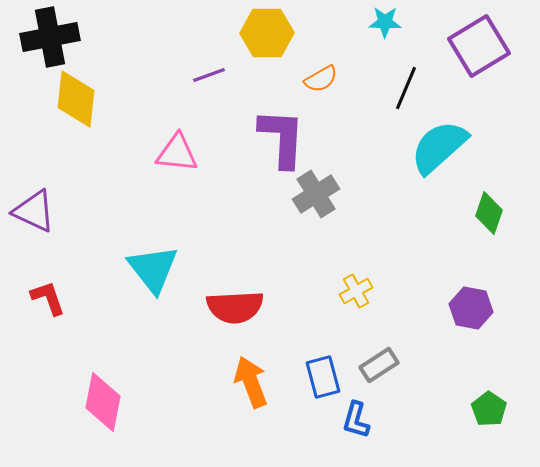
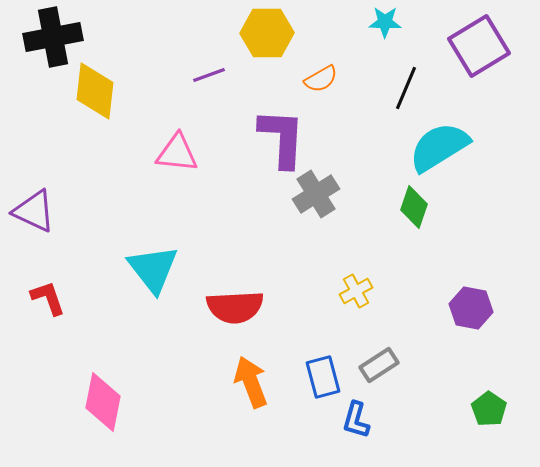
black cross: moved 3 px right
yellow diamond: moved 19 px right, 8 px up
cyan semicircle: rotated 10 degrees clockwise
green diamond: moved 75 px left, 6 px up
